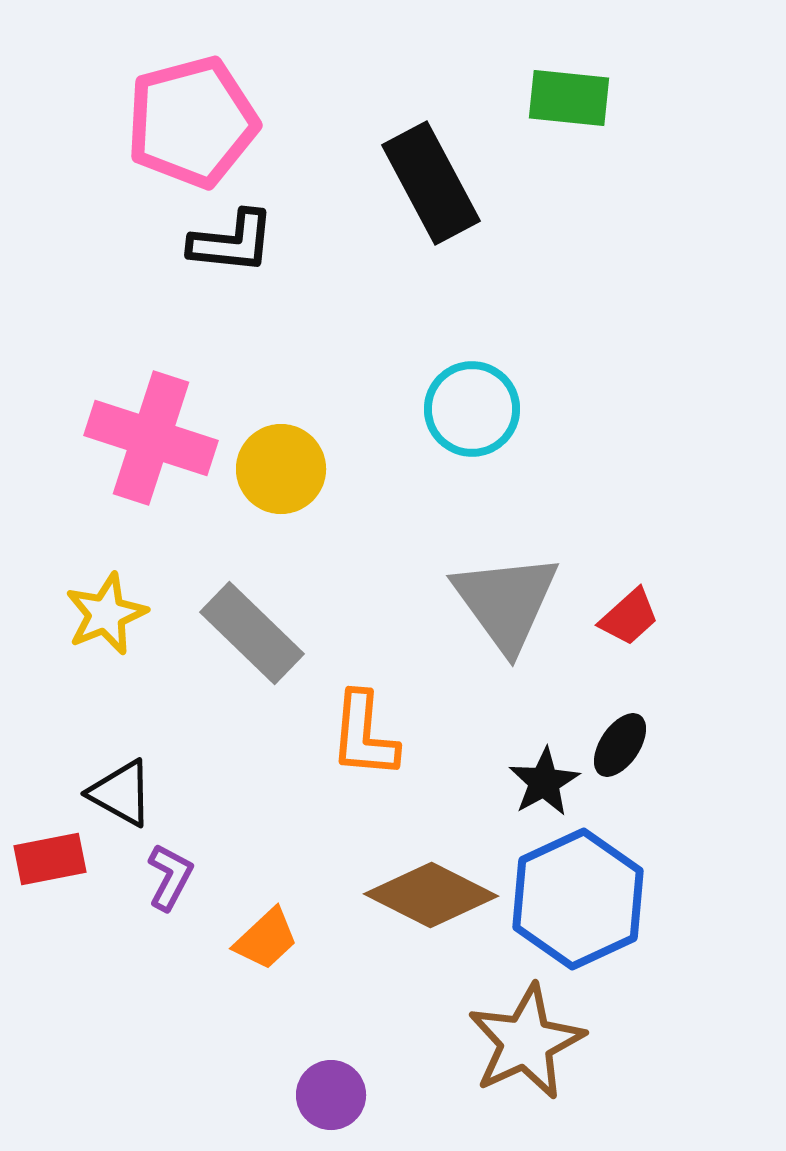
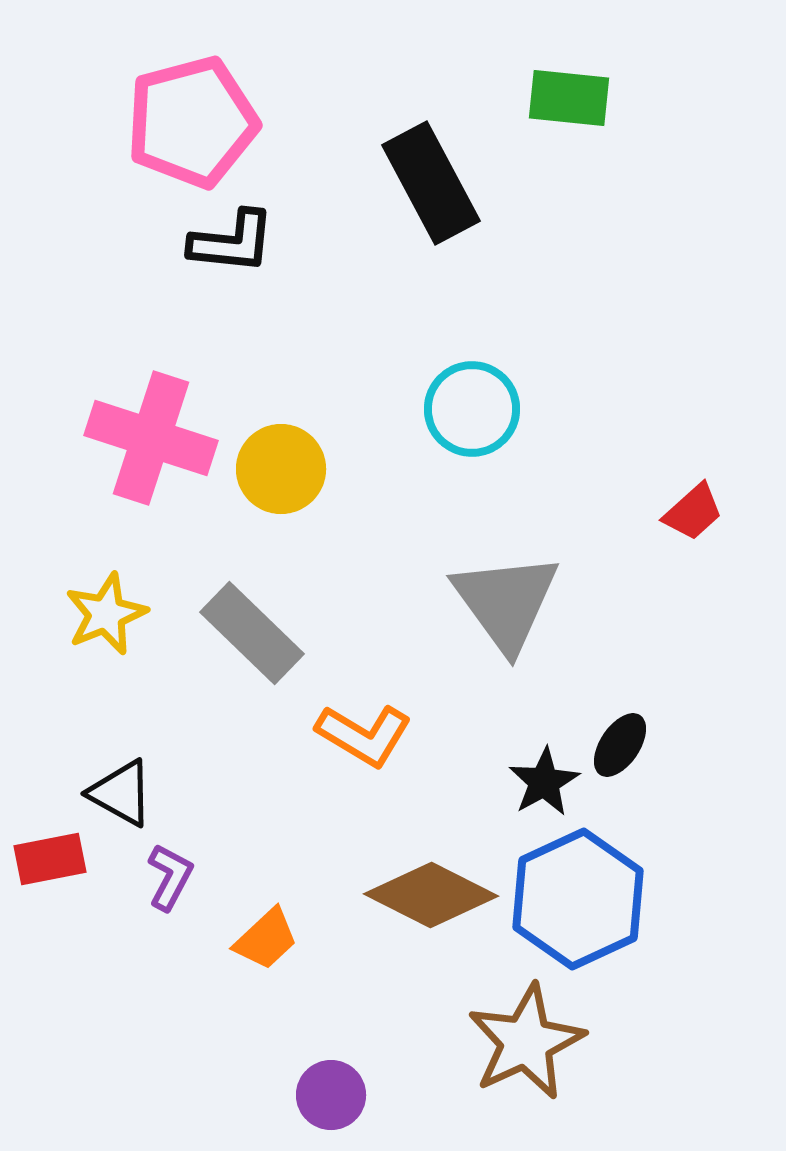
red trapezoid: moved 64 px right, 105 px up
orange L-shape: rotated 64 degrees counterclockwise
